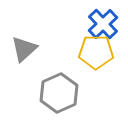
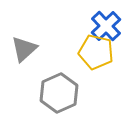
blue cross: moved 3 px right, 2 px down
yellow pentagon: rotated 12 degrees clockwise
